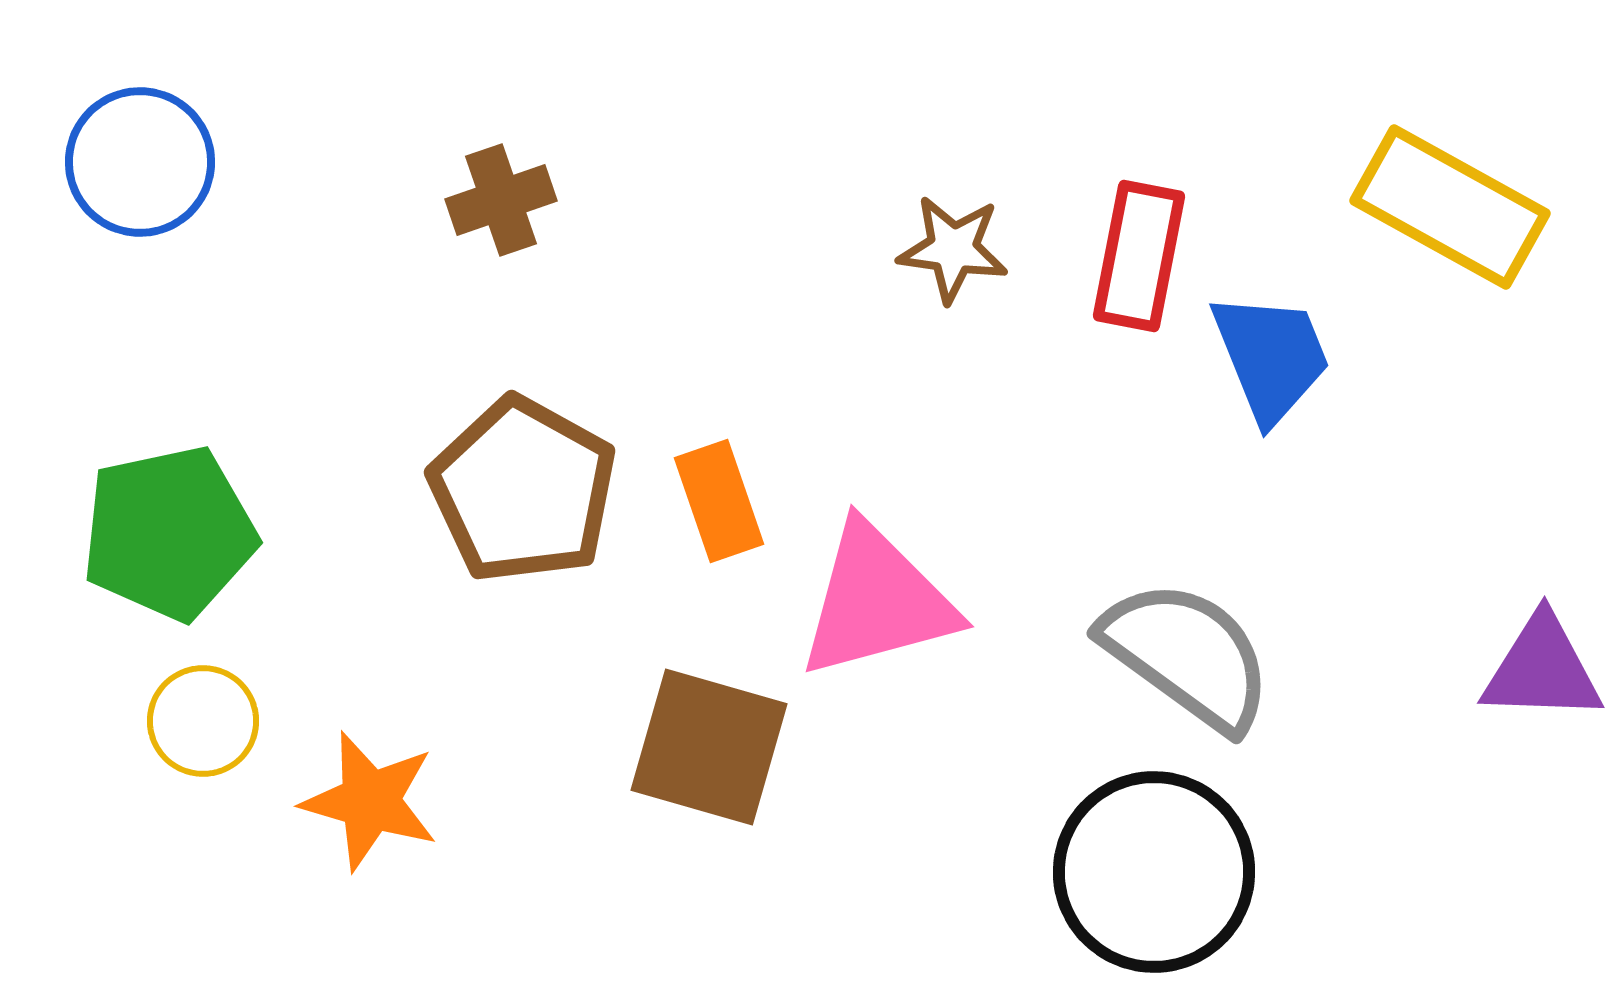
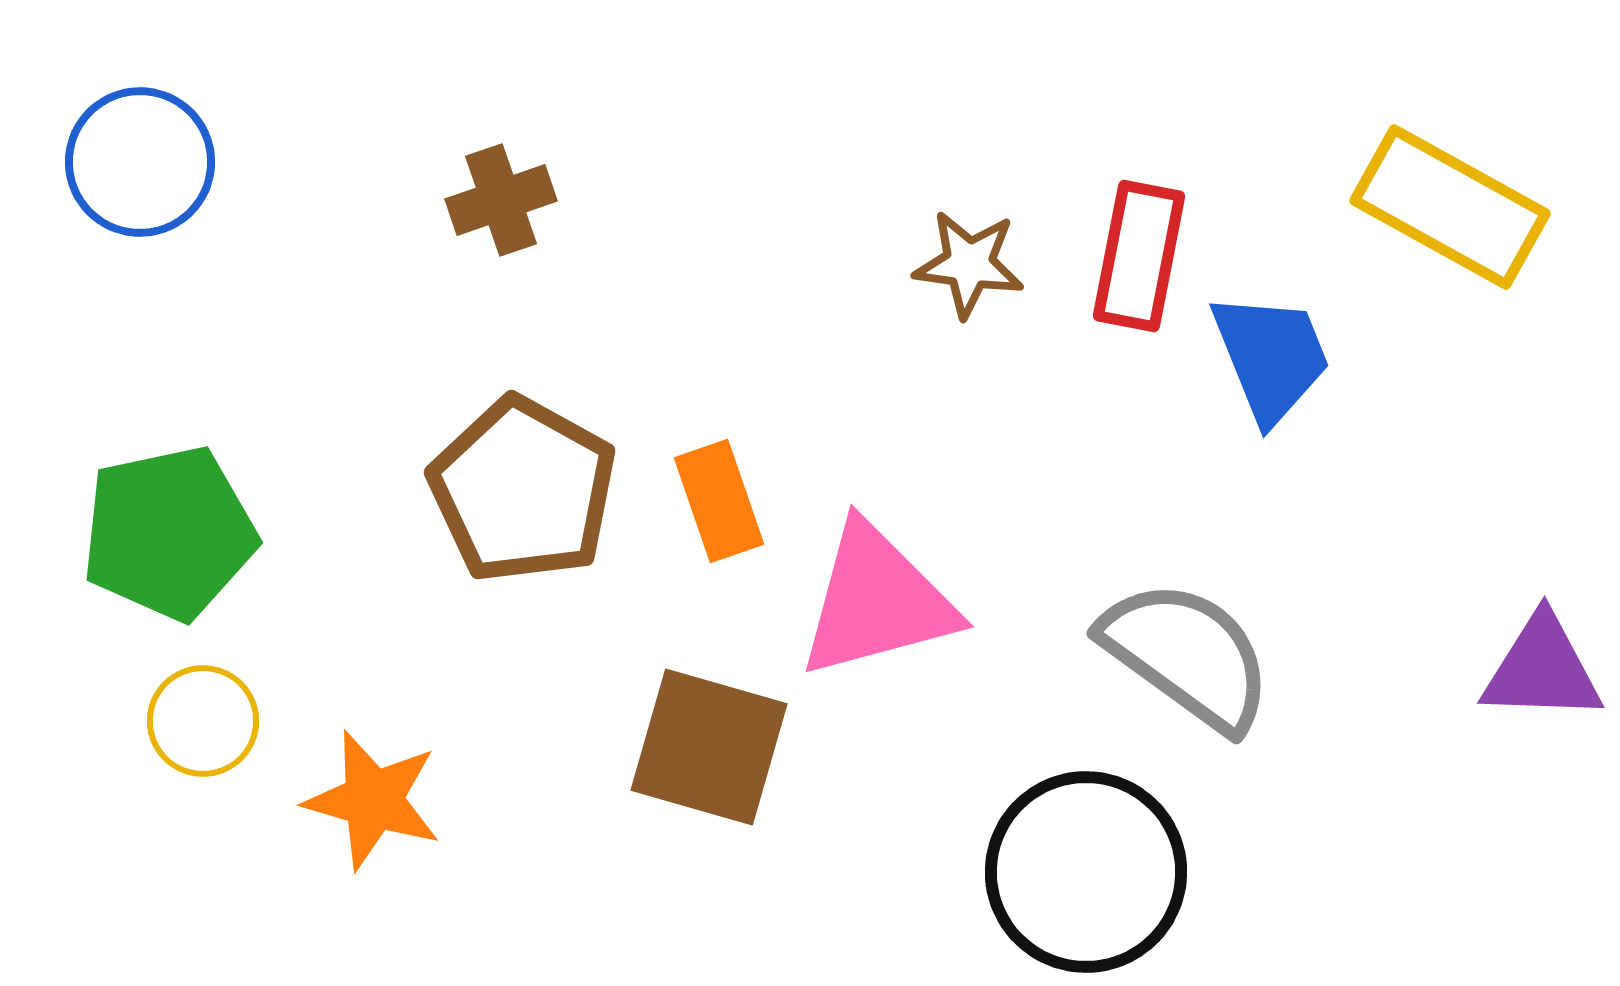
brown star: moved 16 px right, 15 px down
orange star: moved 3 px right, 1 px up
black circle: moved 68 px left
